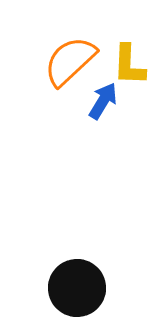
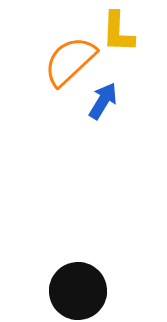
yellow L-shape: moved 11 px left, 33 px up
black circle: moved 1 px right, 3 px down
